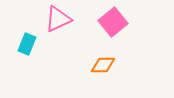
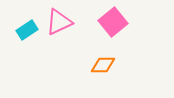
pink triangle: moved 1 px right, 3 px down
cyan rectangle: moved 14 px up; rotated 35 degrees clockwise
